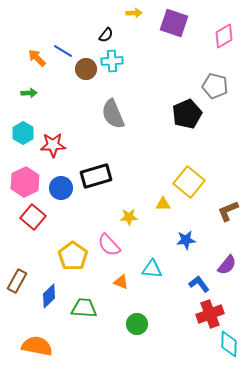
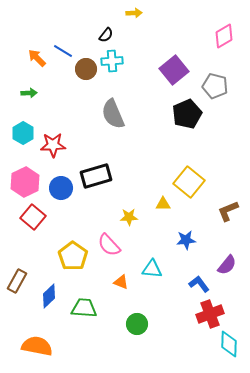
purple square: moved 47 px down; rotated 32 degrees clockwise
